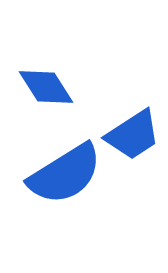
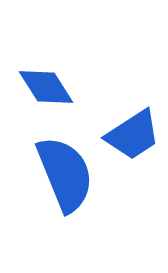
blue semicircle: rotated 80 degrees counterclockwise
